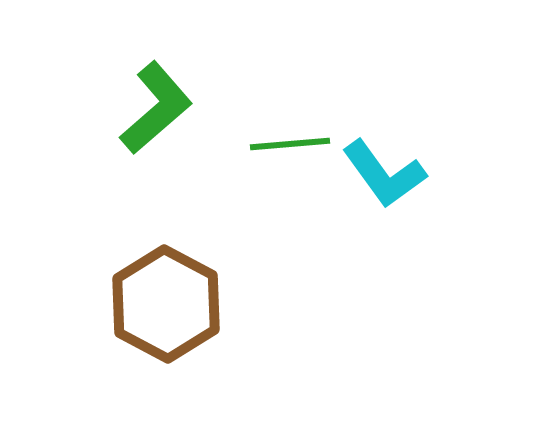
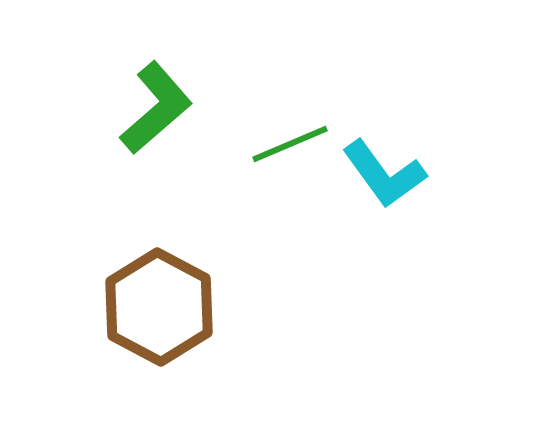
green line: rotated 18 degrees counterclockwise
brown hexagon: moved 7 px left, 3 px down
